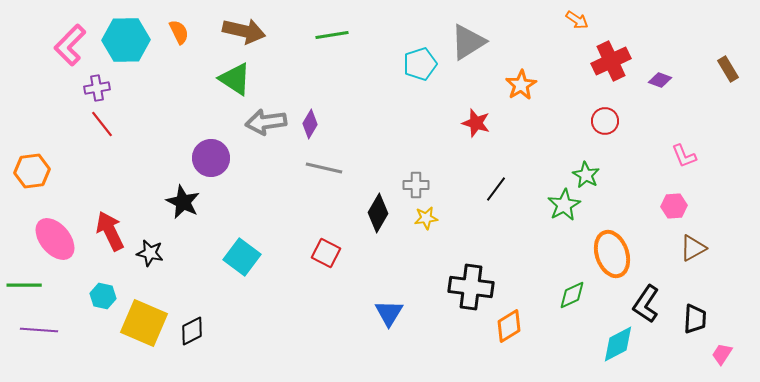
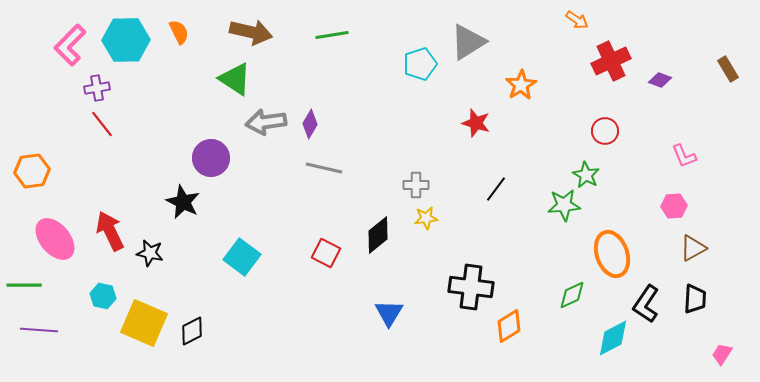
brown arrow at (244, 31): moved 7 px right, 1 px down
red circle at (605, 121): moved 10 px down
green star at (564, 205): rotated 24 degrees clockwise
black diamond at (378, 213): moved 22 px down; rotated 21 degrees clockwise
black trapezoid at (695, 319): moved 20 px up
cyan diamond at (618, 344): moved 5 px left, 6 px up
